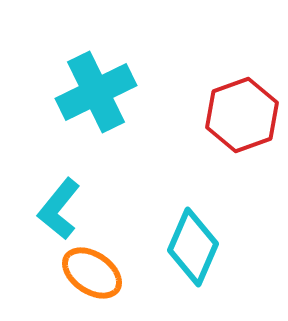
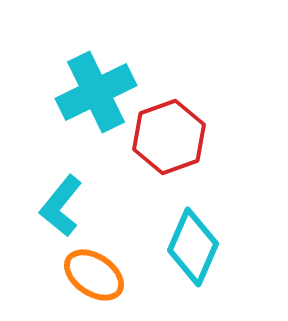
red hexagon: moved 73 px left, 22 px down
cyan L-shape: moved 2 px right, 3 px up
orange ellipse: moved 2 px right, 2 px down
